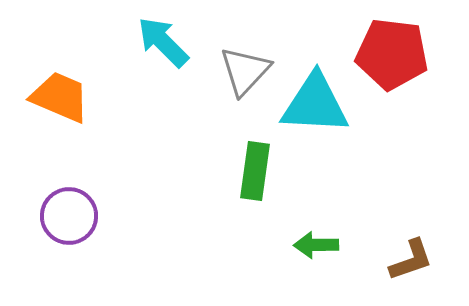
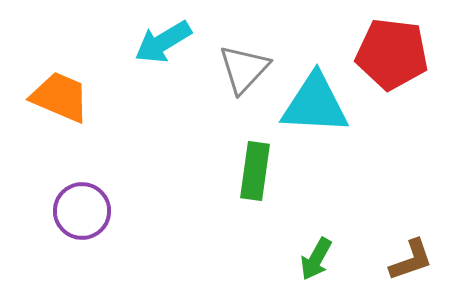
cyan arrow: rotated 76 degrees counterclockwise
gray triangle: moved 1 px left, 2 px up
purple circle: moved 13 px right, 5 px up
green arrow: moved 14 px down; rotated 60 degrees counterclockwise
